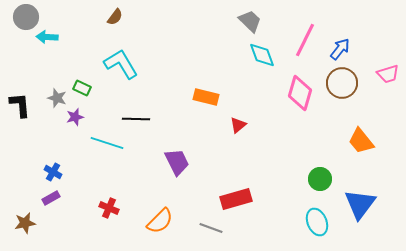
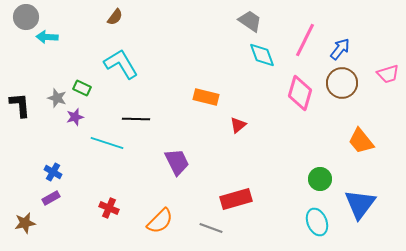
gray trapezoid: rotated 10 degrees counterclockwise
